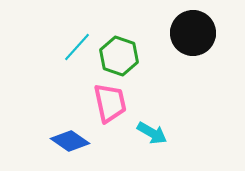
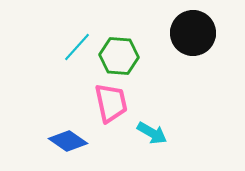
green hexagon: rotated 15 degrees counterclockwise
pink trapezoid: moved 1 px right
blue diamond: moved 2 px left
